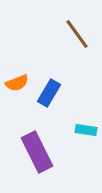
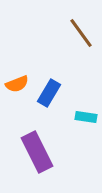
brown line: moved 4 px right, 1 px up
orange semicircle: moved 1 px down
cyan rectangle: moved 13 px up
